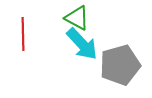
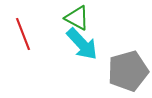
red line: rotated 20 degrees counterclockwise
gray pentagon: moved 8 px right, 6 px down
